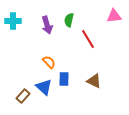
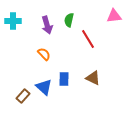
orange semicircle: moved 5 px left, 8 px up
brown triangle: moved 1 px left, 3 px up
